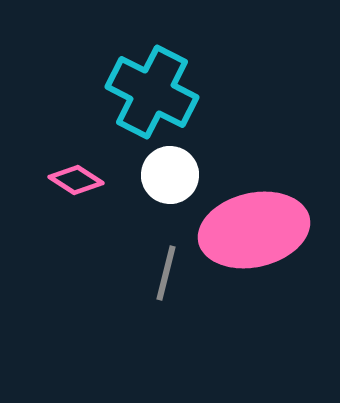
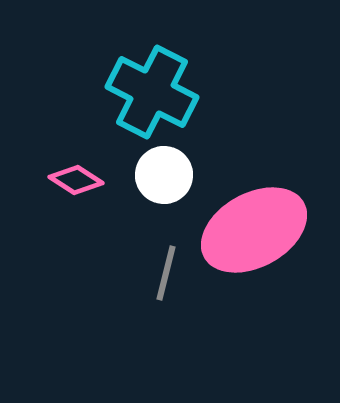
white circle: moved 6 px left
pink ellipse: rotated 16 degrees counterclockwise
